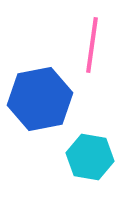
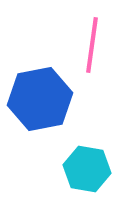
cyan hexagon: moved 3 px left, 12 px down
